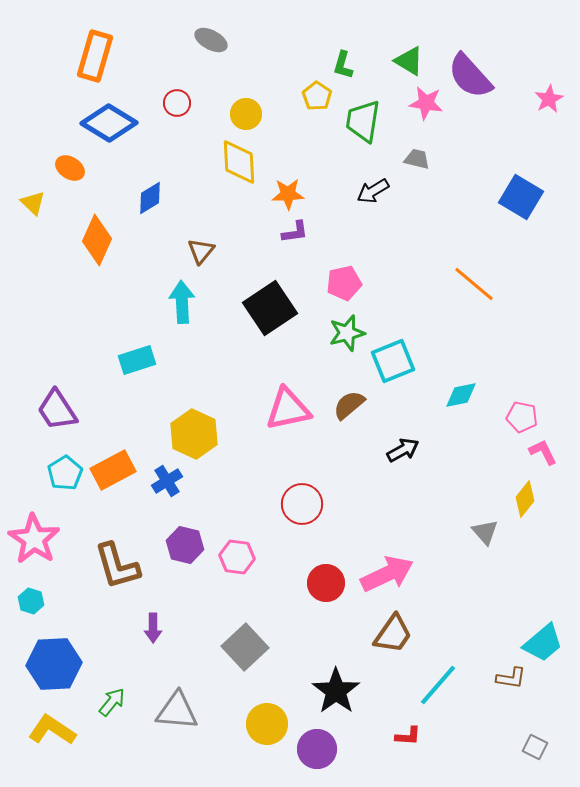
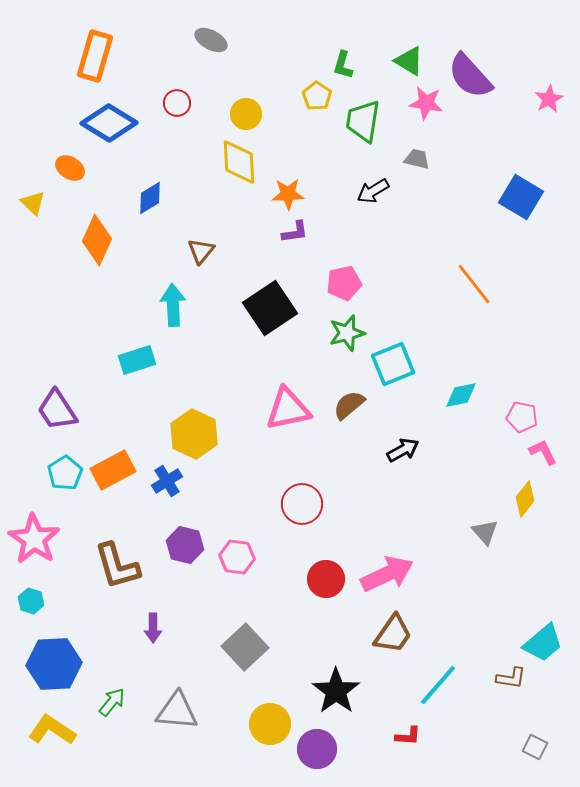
orange line at (474, 284): rotated 12 degrees clockwise
cyan arrow at (182, 302): moved 9 px left, 3 px down
cyan square at (393, 361): moved 3 px down
red circle at (326, 583): moved 4 px up
yellow circle at (267, 724): moved 3 px right
